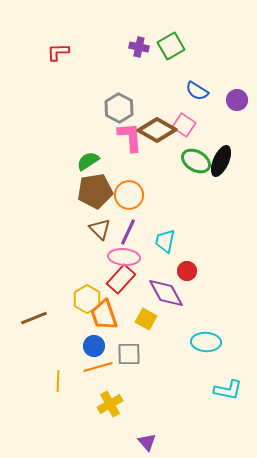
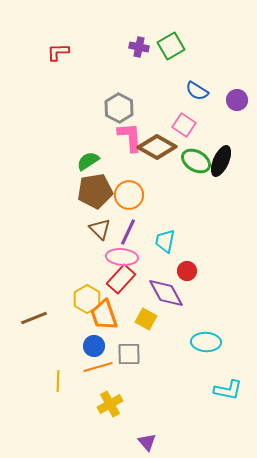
brown diamond: moved 17 px down
pink ellipse: moved 2 px left
